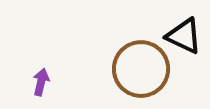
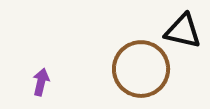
black triangle: moved 1 px left, 5 px up; rotated 12 degrees counterclockwise
